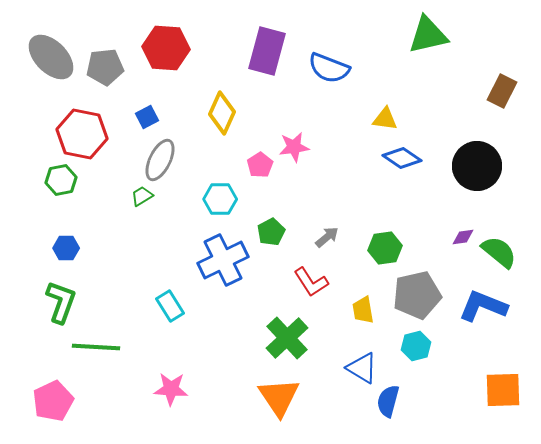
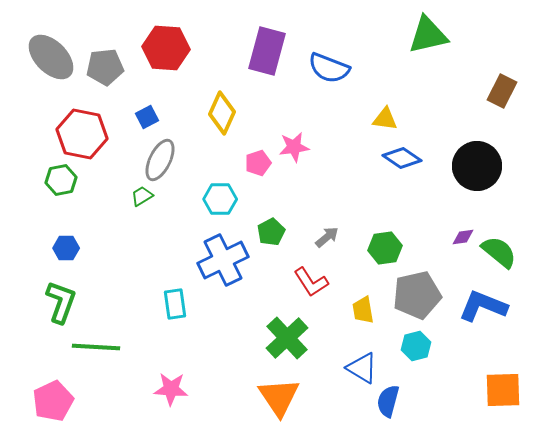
pink pentagon at (260, 165): moved 2 px left, 2 px up; rotated 15 degrees clockwise
cyan rectangle at (170, 306): moved 5 px right, 2 px up; rotated 24 degrees clockwise
